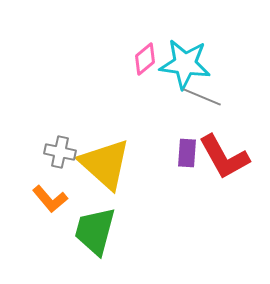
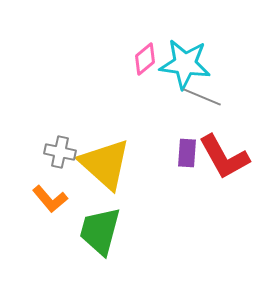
green trapezoid: moved 5 px right
